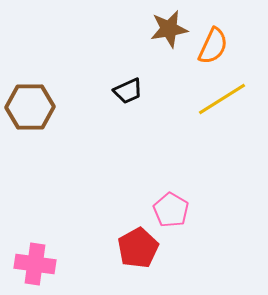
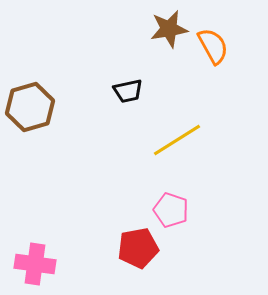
orange semicircle: rotated 54 degrees counterclockwise
black trapezoid: rotated 12 degrees clockwise
yellow line: moved 45 px left, 41 px down
brown hexagon: rotated 15 degrees counterclockwise
pink pentagon: rotated 12 degrees counterclockwise
red pentagon: rotated 18 degrees clockwise
